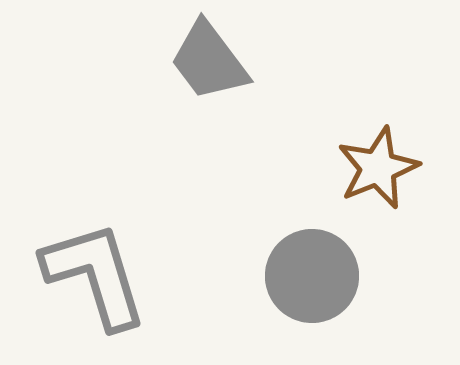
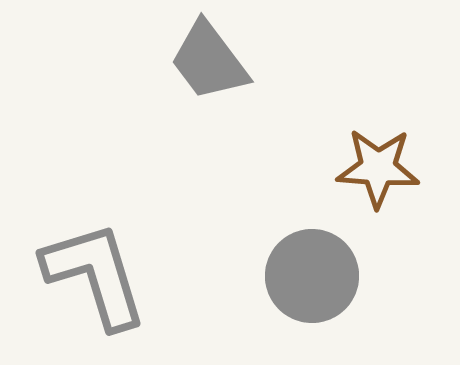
brown star: rotated 26 degrees clockwise
